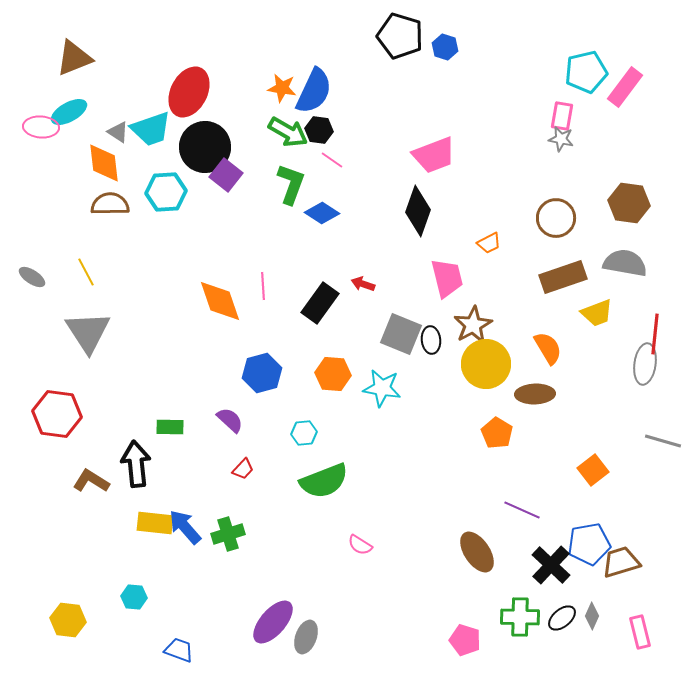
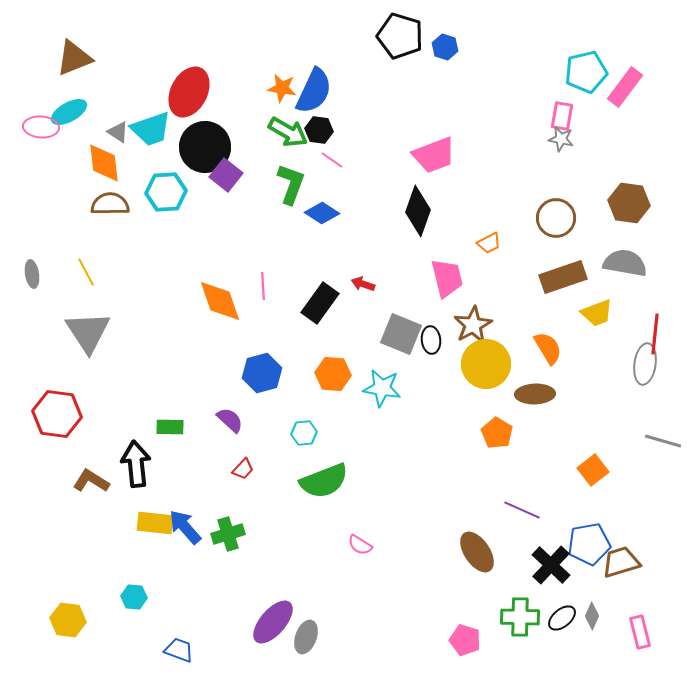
gray ellipse at (32, 277): moved 3 px up; rotated 48 degrees clockwise
